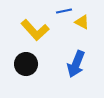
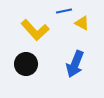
yellow triangle: moved 1 px down
blue arrow: moved 1 px left
